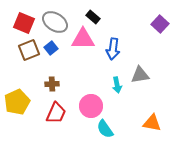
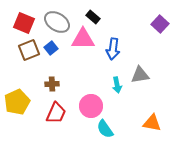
gray ellipse: moved 2 px right
